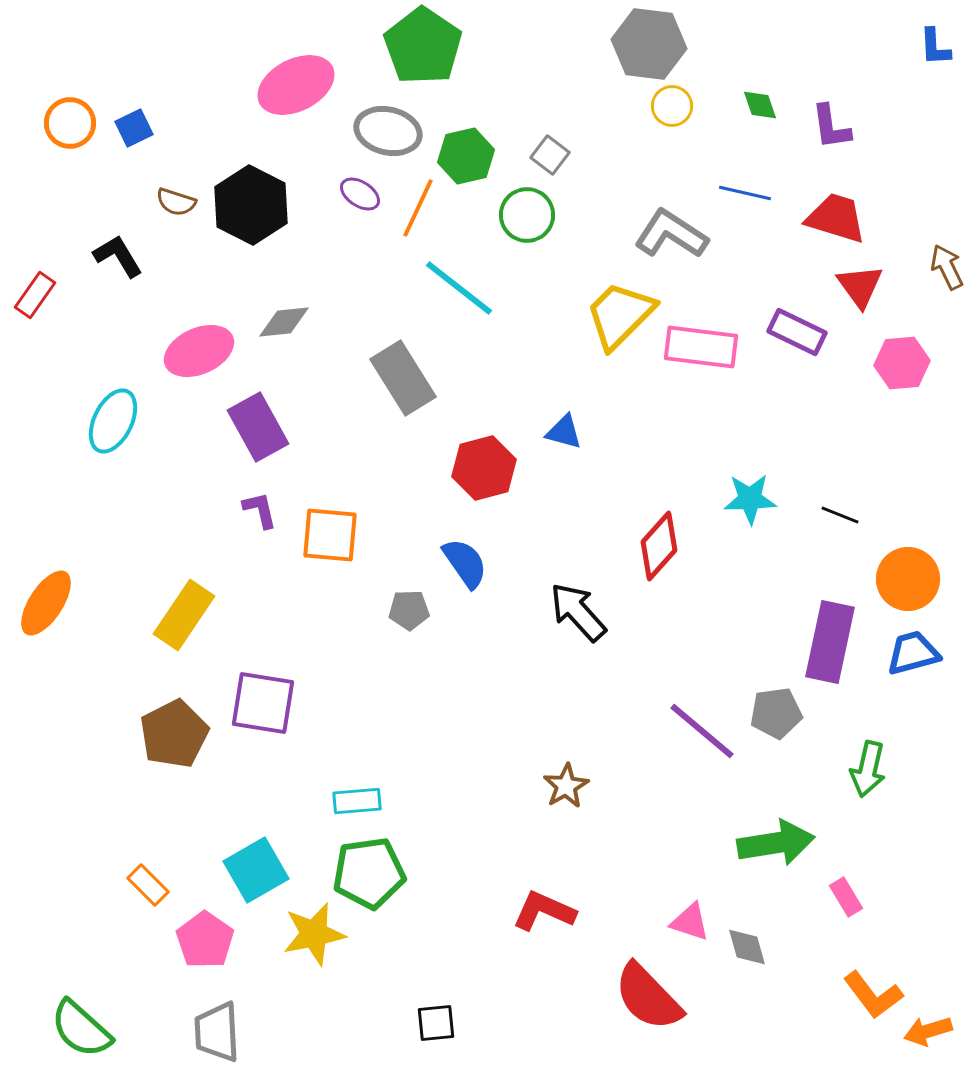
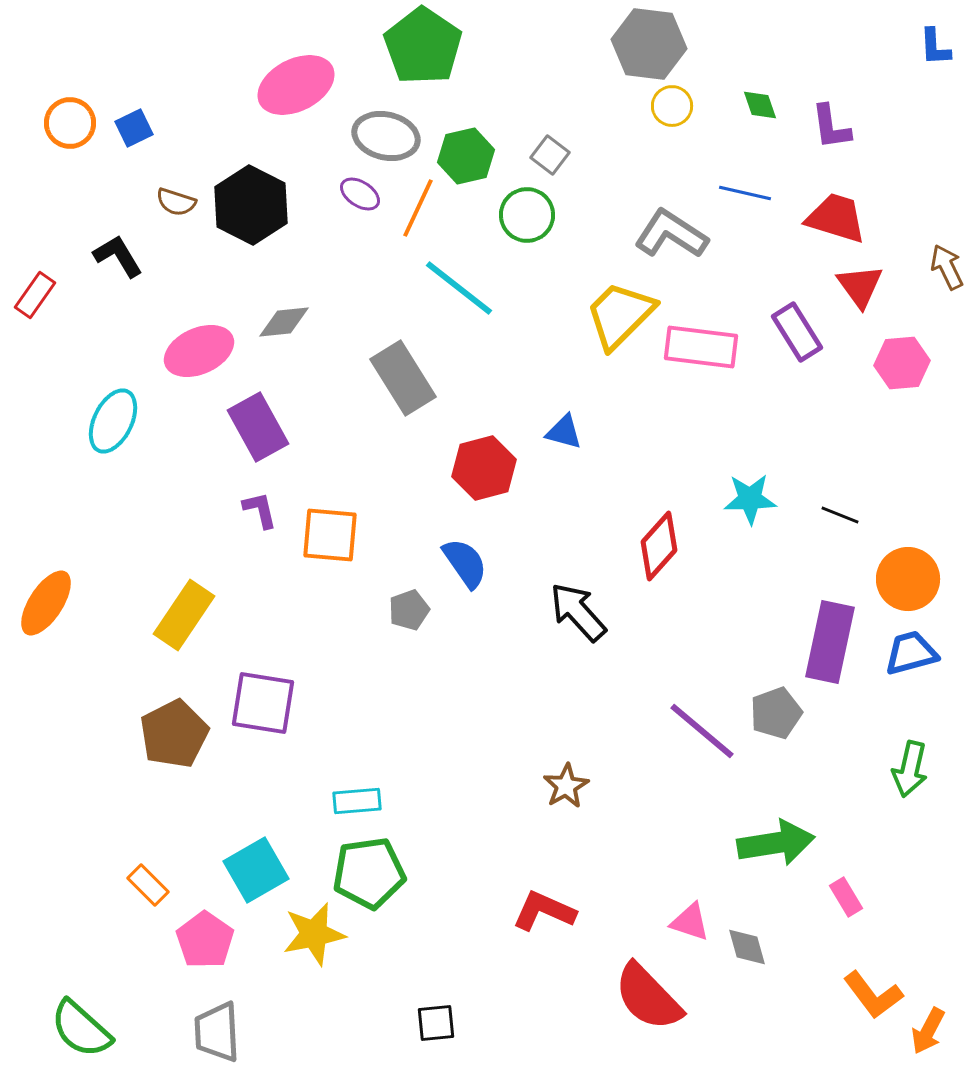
gray ellipse at (388, 131): moved 2 px left, 5 px down
purple rectangle at (797, 332): rotated 32 degrees clockwise
gray pentagon at (409, 610): rotated 18 degrees counterclockwise
blue trapezoid at (913, 653): moved 2 px left
gray pentagon at (776, 713): rotated 12 degrees counterclockwise
green arrow at (868, 769): moved 42 px right
orange arrow at (928, 1031): rotated 45 degrees counterclockwise
